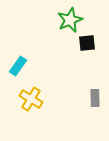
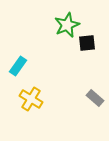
green star: moved 3 px left, 5 px down
gray rectangle: rotated 48 degrees counterclockwise
